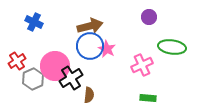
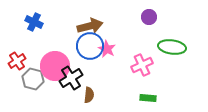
gray hexagon: rotated 20 degrees counterclockwise
